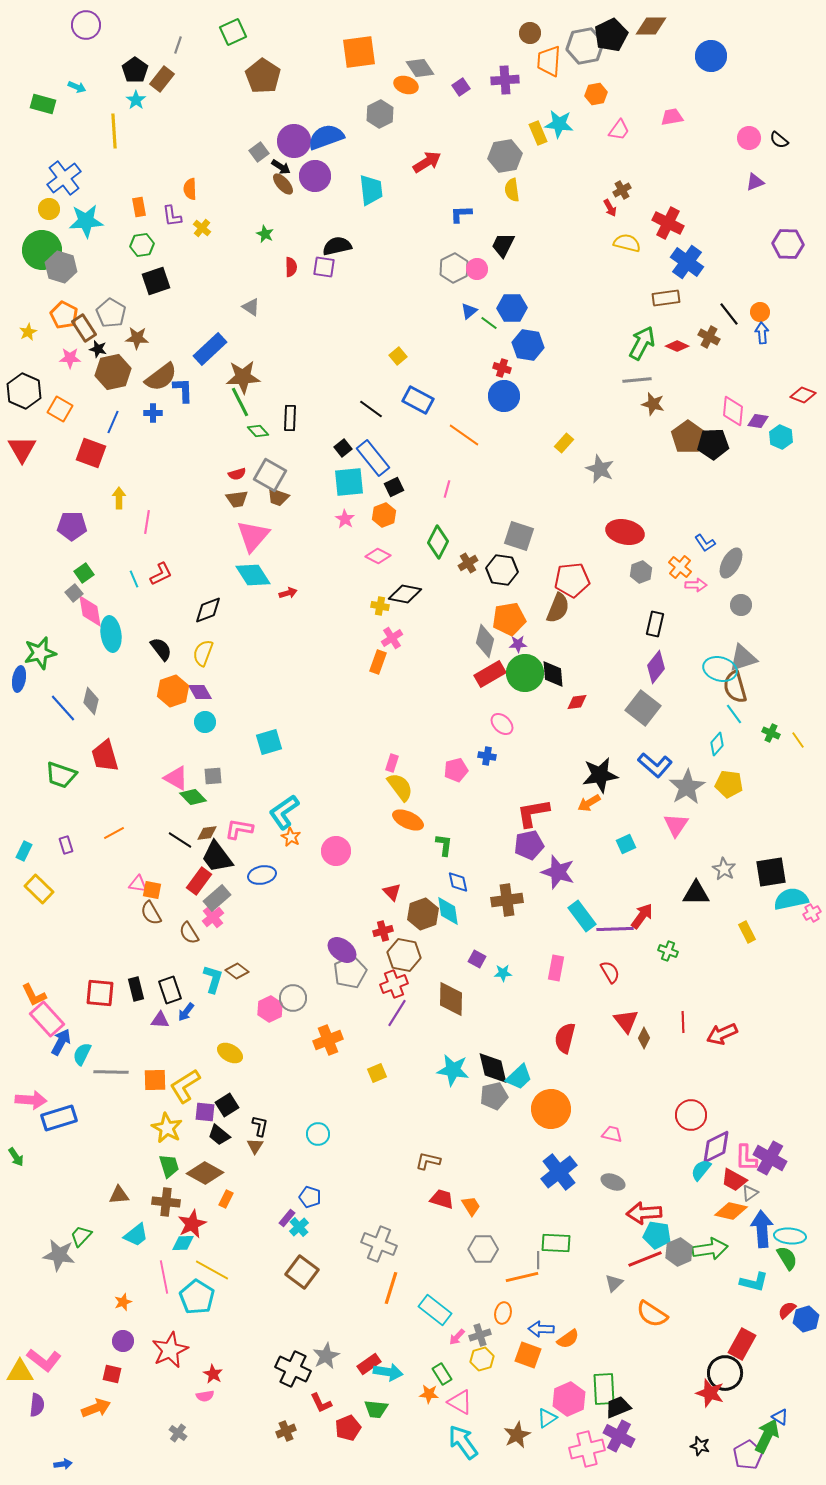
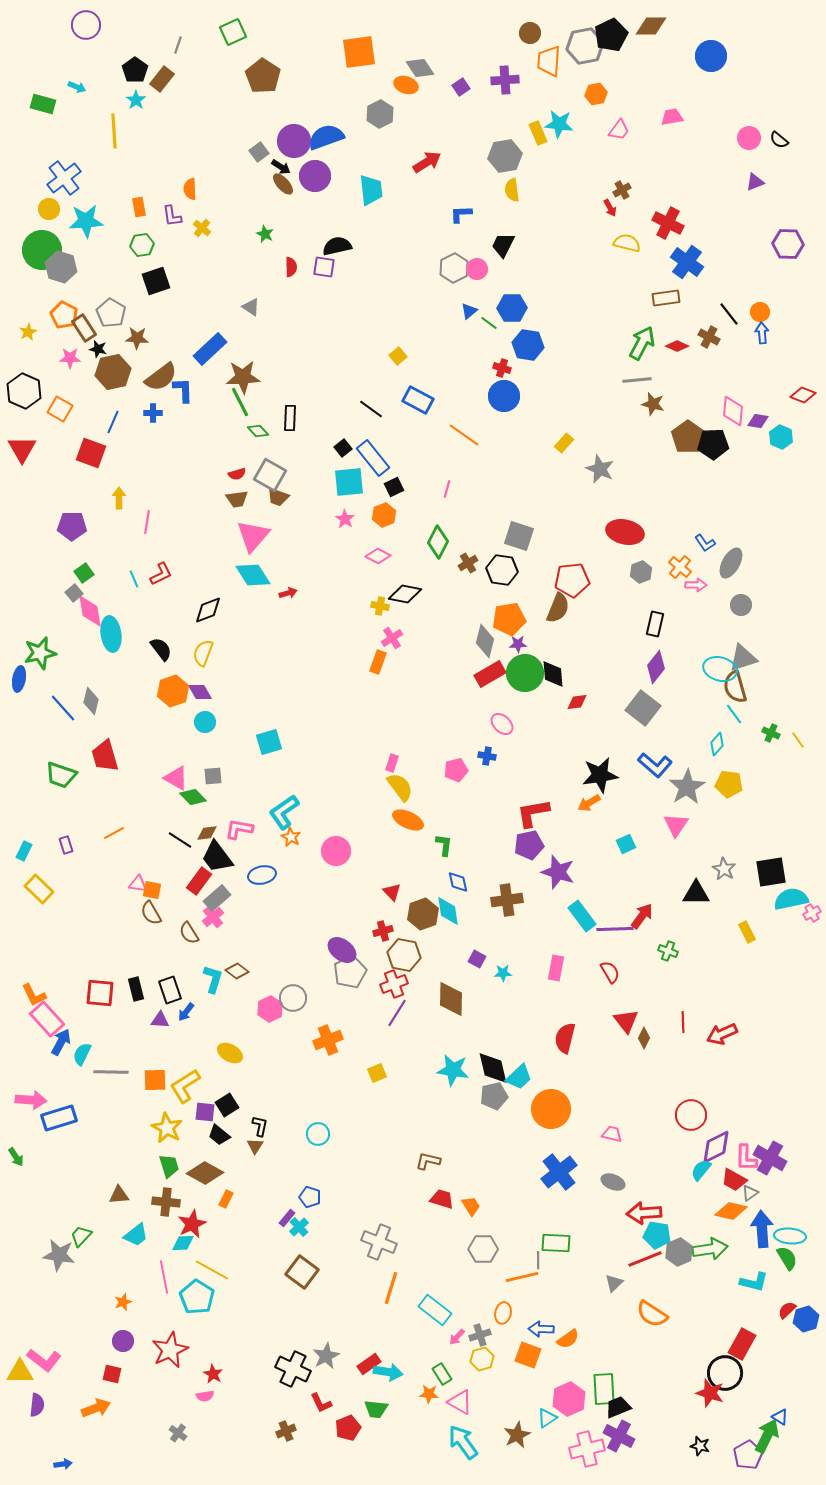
gray cross at (379, 1244): moved 2 px up
